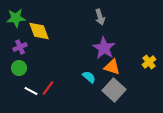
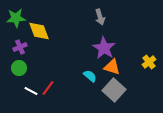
cyan semicircle: moved 1 px right, 1 px up
